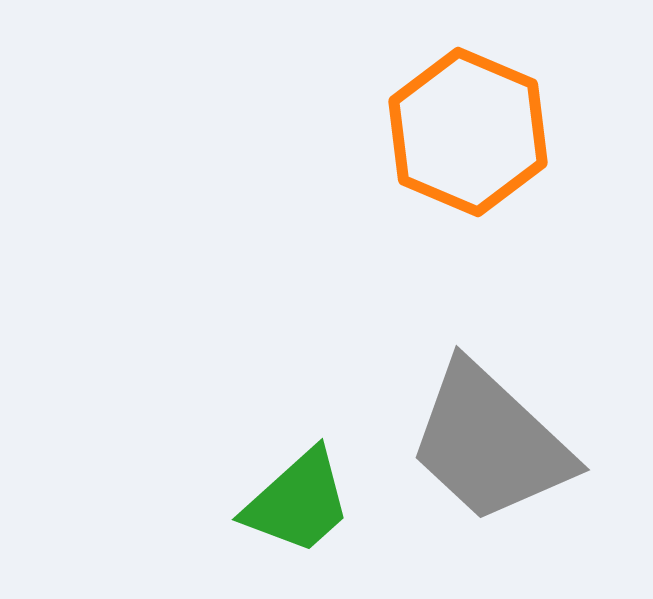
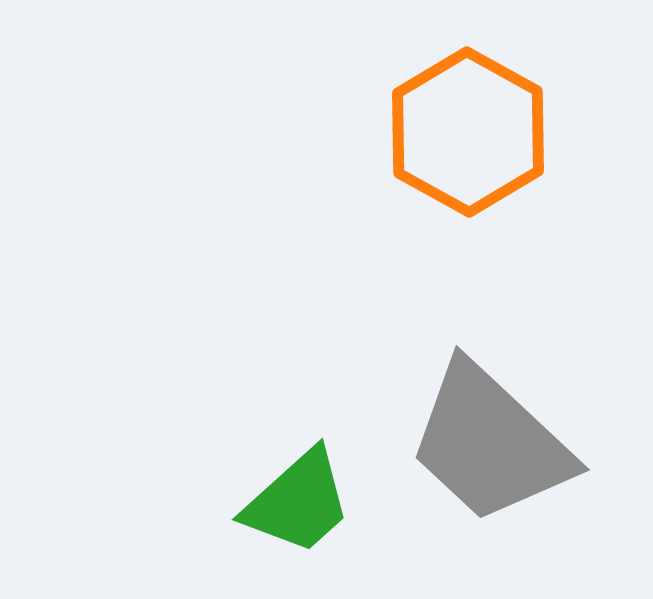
orange hexagon: rotated 6 degrees clockwise
